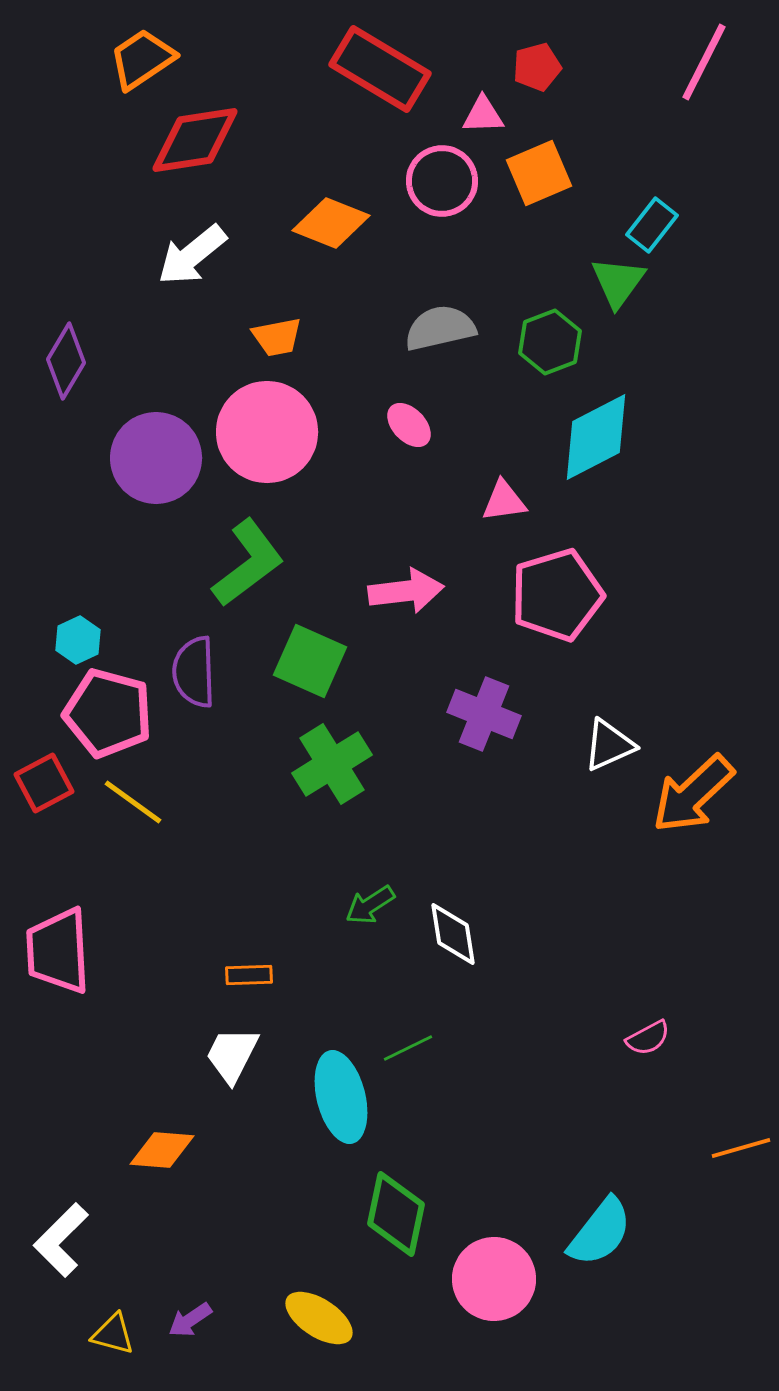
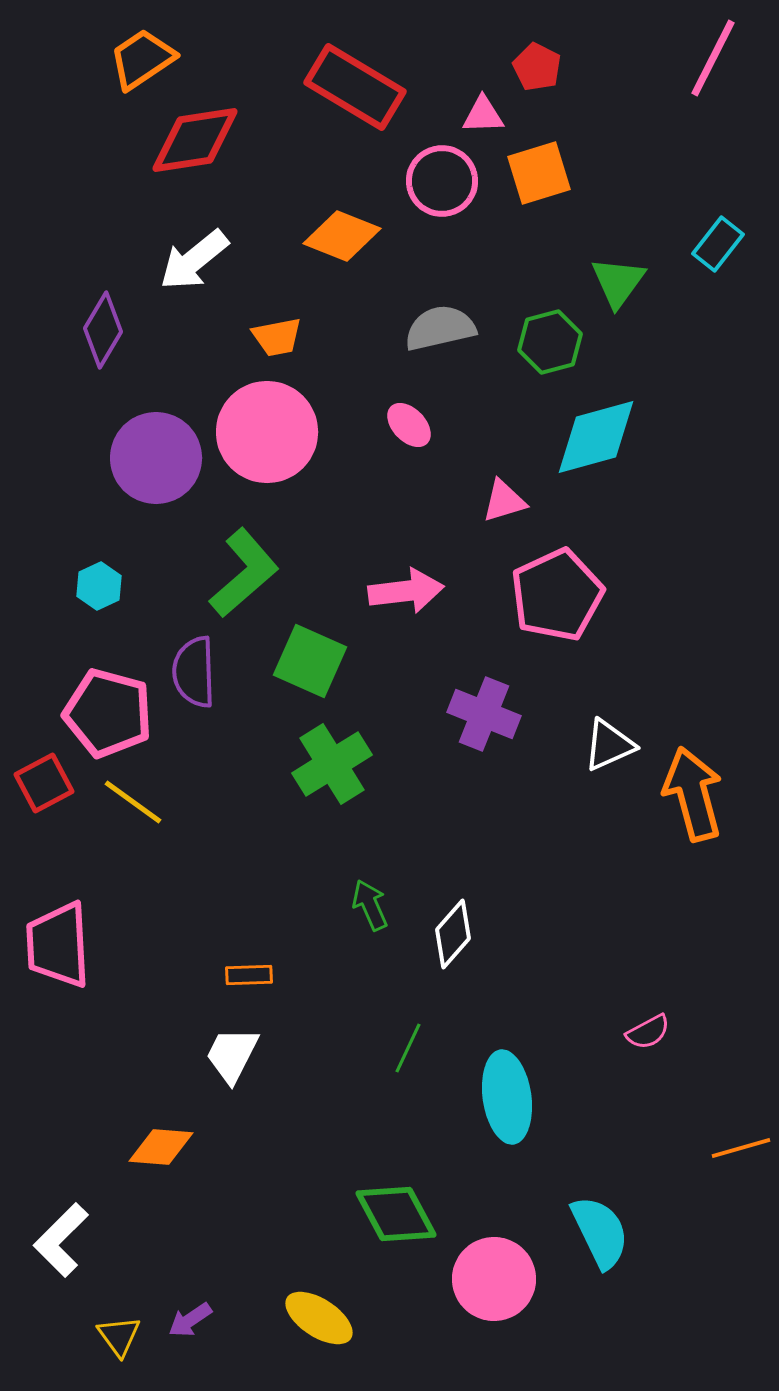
pink line at (704, 62): moved 9 px right, 4 px up
red pentagon at (537, 67): rotated 30 degrees counterclockwise
red rectangle at (380, 69): moved 25 px left, 18 px down
orange square at (539, 173): rotated 6 degrees clockwise
orange diamond at (331, 223): moved 11 px right, 13 px down
cyan rectangle at (652, 225): moved 66 px right, 19 px down
white arrow at (192, 255): moved 2 px right, 5 px down
green hexagon at (550, 342): rotated 6 degrees clockwise
purple diamond at (66, 361): moved 37 px right, 31 px up
cyan diamond at (596, 437): rotated 12 degrees clockwise
pink triangle at (504, 501): rotated 9 degrees counterclockwise
green L-shape at (248, 563): moved 4 px left, 10 px down; rotated 4 degrees counterclockwise
pink pentagon at (557, 595): rotated 8 degrees counterclockwise
cyan hexagon at (78, 640): moved 21 px right, 54 px up
orange arrow at (693, 794): rotated 118 degrees clockwise
green arrow at (370, 905): rotated 99 degrees clockwise
white diamond at (453, 934): rotated 50 degrees clockwise
pink trapezoid at (58, 951): moved 6 px up
pink semicircle at (648, 1038): moved 6 px up
green line at (408, 1048): rotated 39 degrees counterclockwise
cyan ellipse at (341, 1097): moved 166 px right; rotated 6 degrees clockwise
orange diamond at (162, 1150): moved 1 px left, 3 px up
green diamond at (396, 1214): rotated 40 degrees counterclockwise
cyan semicircle at (600, 1232): rotated 64 degrees counterclockwise
yellow triangle at (113, 1334): moved 6 px right, 2 px down; rotated 39 degrees clockwise
